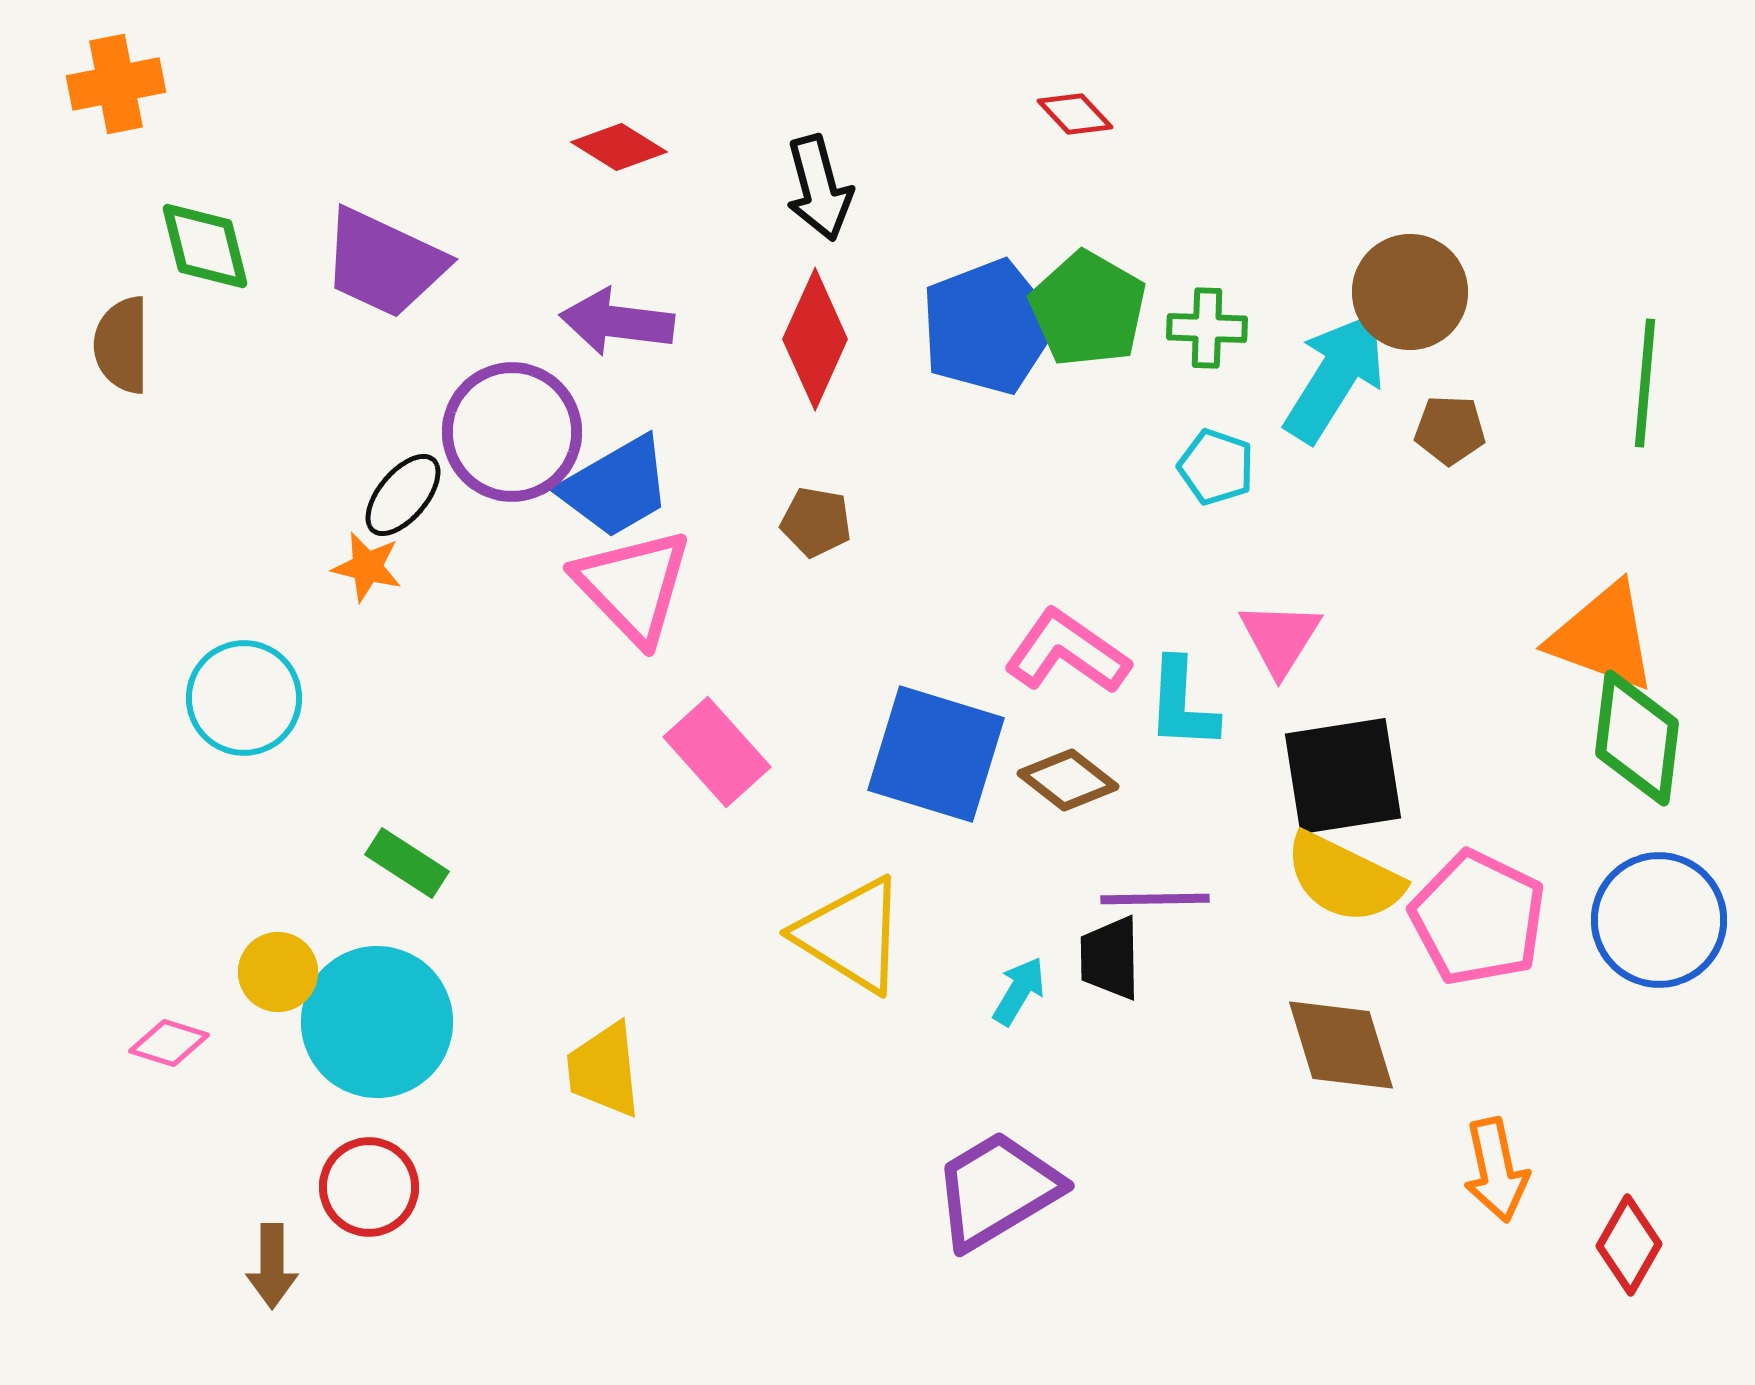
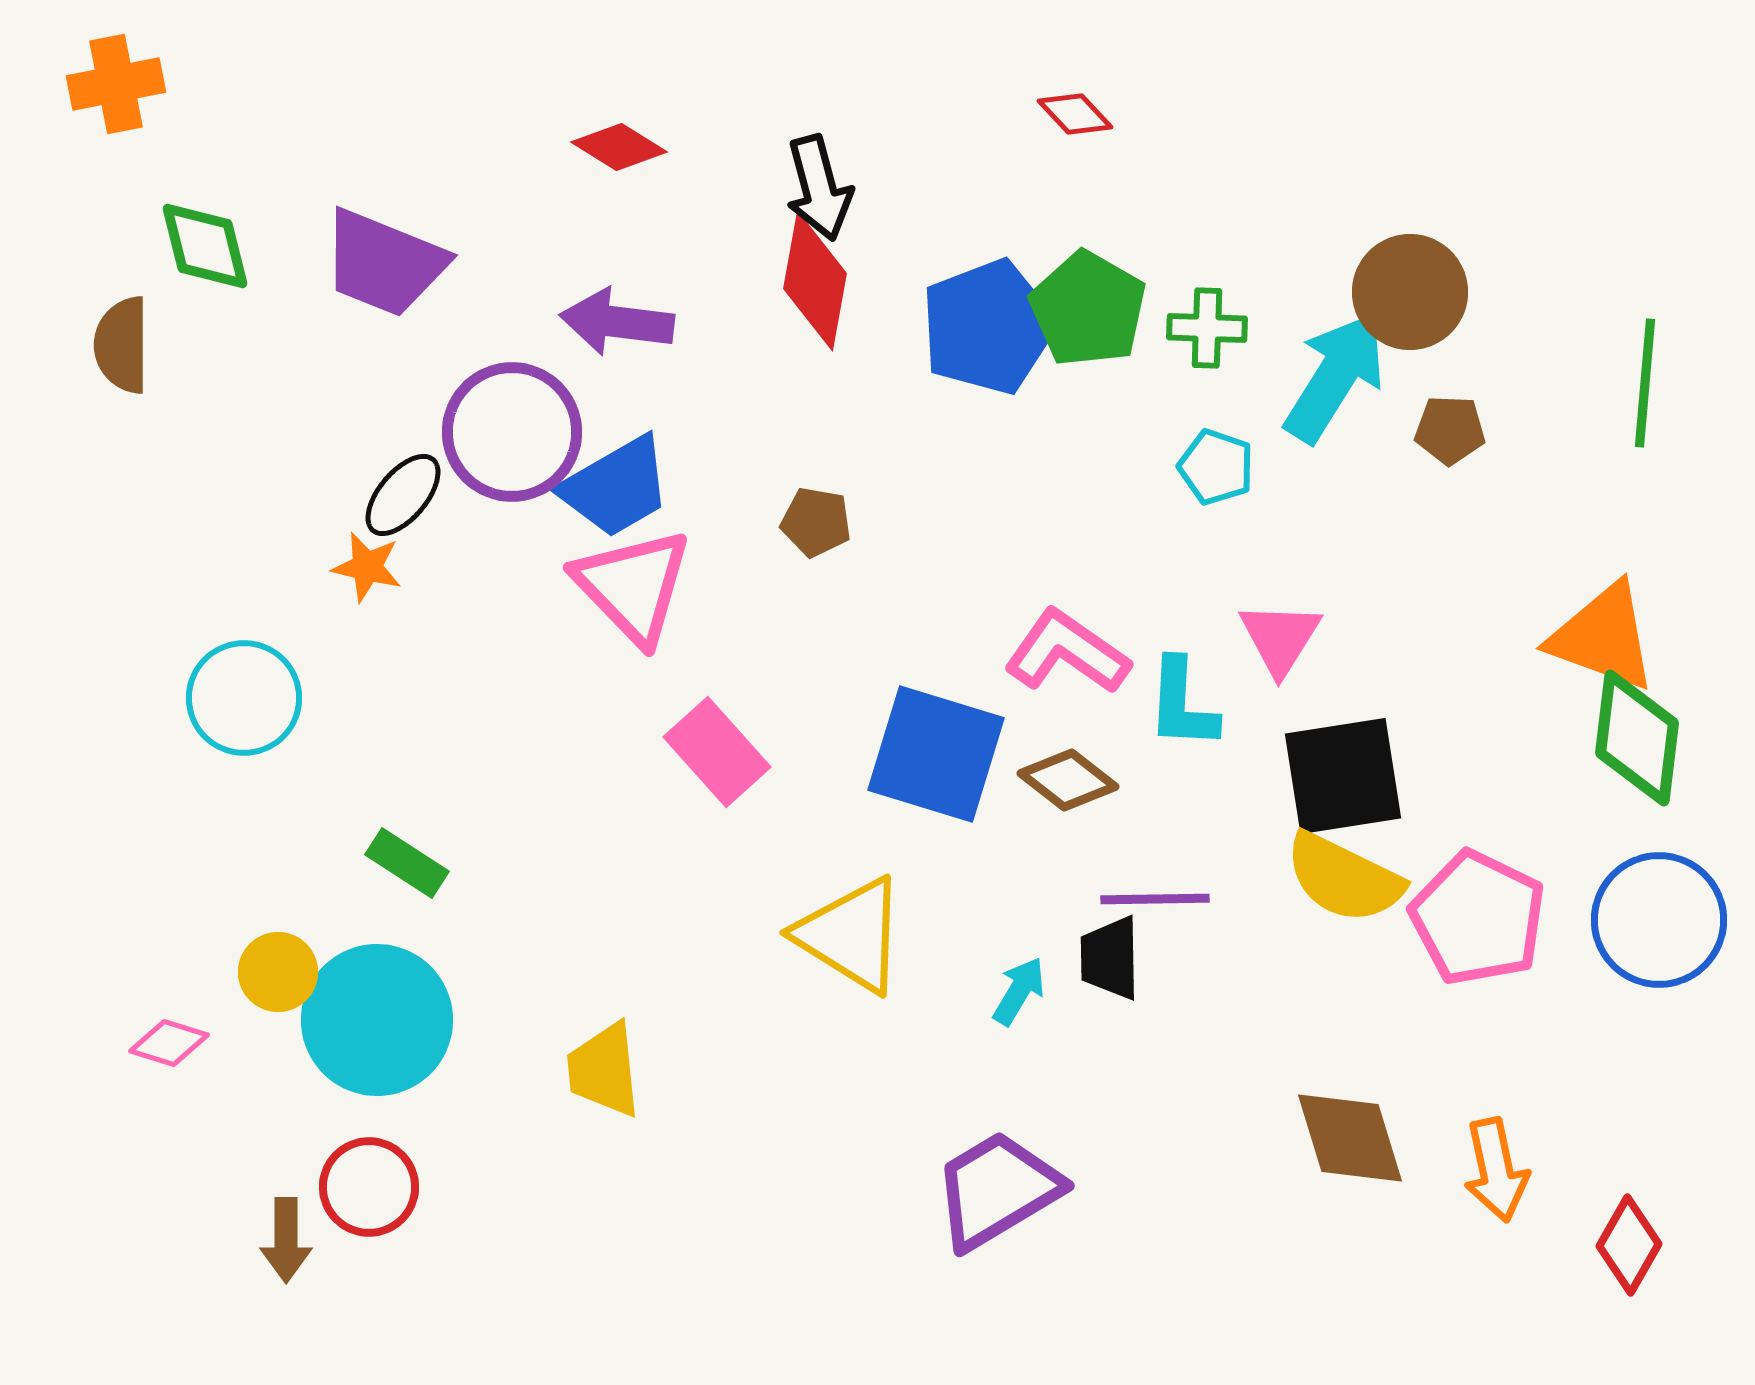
purple trapezoid at (384, 263): rotated 3 degrees counterclockwise
red diamond at (815, 339): moved 58 px up; rotated 14 degrees counterclockwise
cyan circle at (377, 1022): moved 2 px up
brown diamond at (1341, 1045): moved 9 px right, 93 px down
brown arrow at (272, 1266): moved 14 px right, 26 px up
